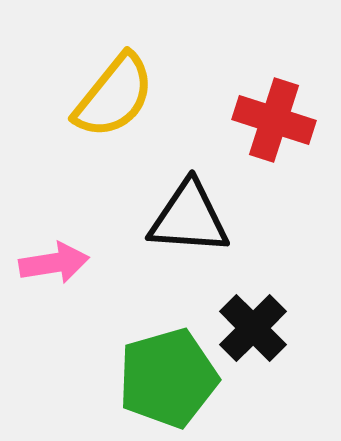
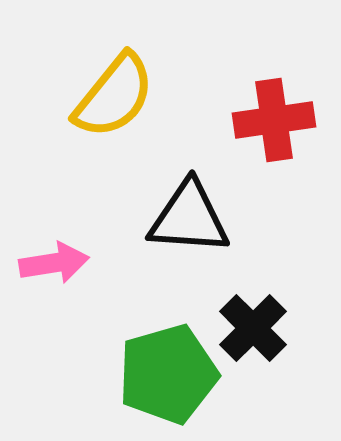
red cross: rotated 26 degrees counterclockwise
green pentagon: moved 4 px up
